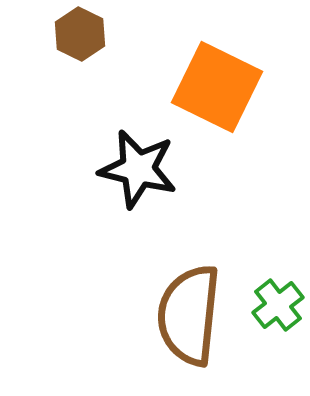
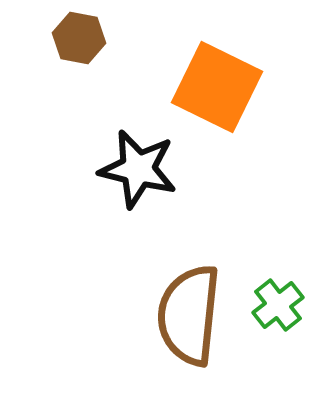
brown hexagon: moved 1 px left, 4 px down; rotated 15 degrees counterclockwise
